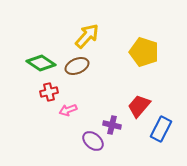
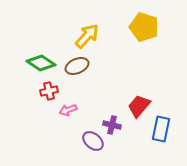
yellow pentagon: moved 25 px up
red cross: moved 1 px up
blue rectangle: rotated 15 degrees counterclockwise
